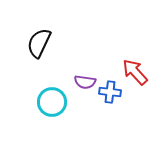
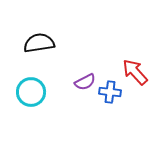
black semicircle: rotated 56 degrees clockwise
purple semicircle: rotated 35 degrees counterclockwise
cyan circle: moved 21 px left, 10 px up
